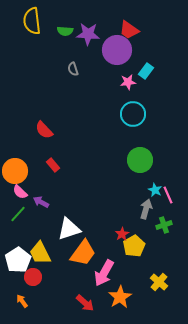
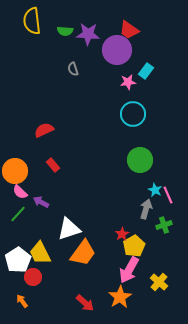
red semicircle: rotated 108 degrees clockwise
pink arrow: moved 25 px right, 3 px up
